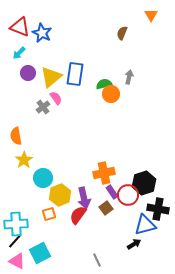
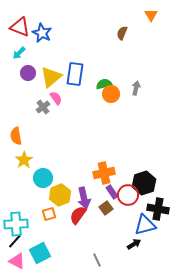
gray arrow: moved 7 px right, 11 px down
